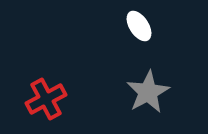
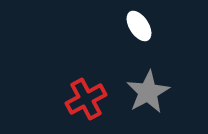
red cross: moved 40 px right
